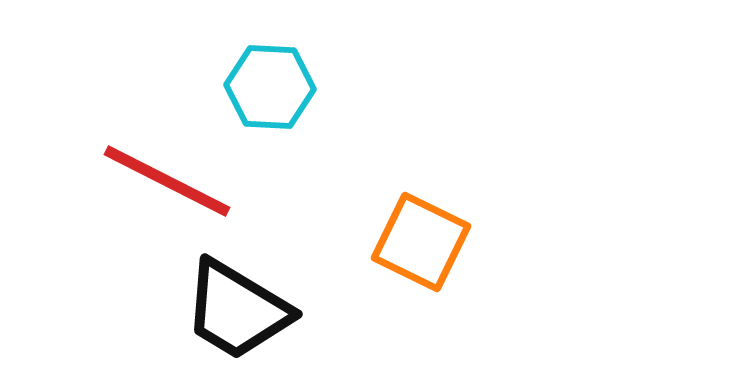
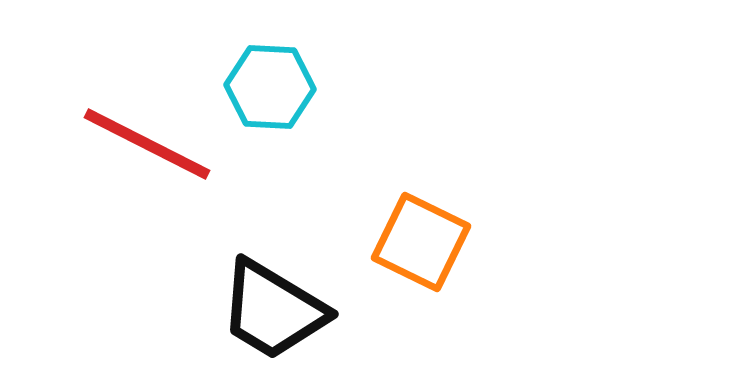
red line: moved 20 px left, 37 px up
black trapezoid: moved 36 px right
